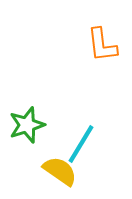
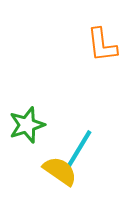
cyan line: moved 2 px left, 5 px down
